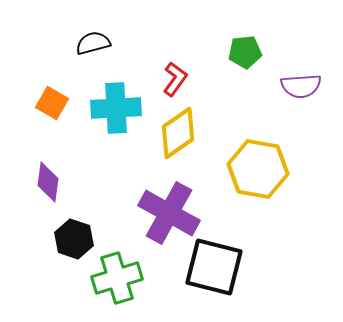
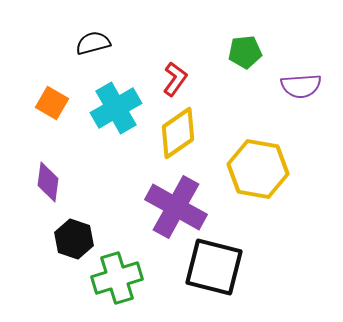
cyan cross: rotated 27 degrees counterclockwise
purple cross: moved 7 px right, 6 px up
